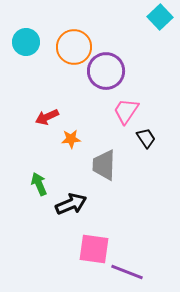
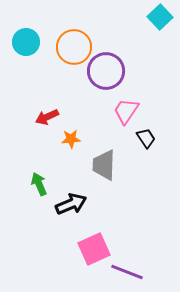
pink square: rotated 32 degrees counterclockwise
